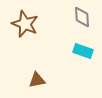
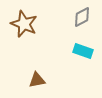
gray diamond: rotated 65 degrees clockwise
brown star: moved 1 px left
